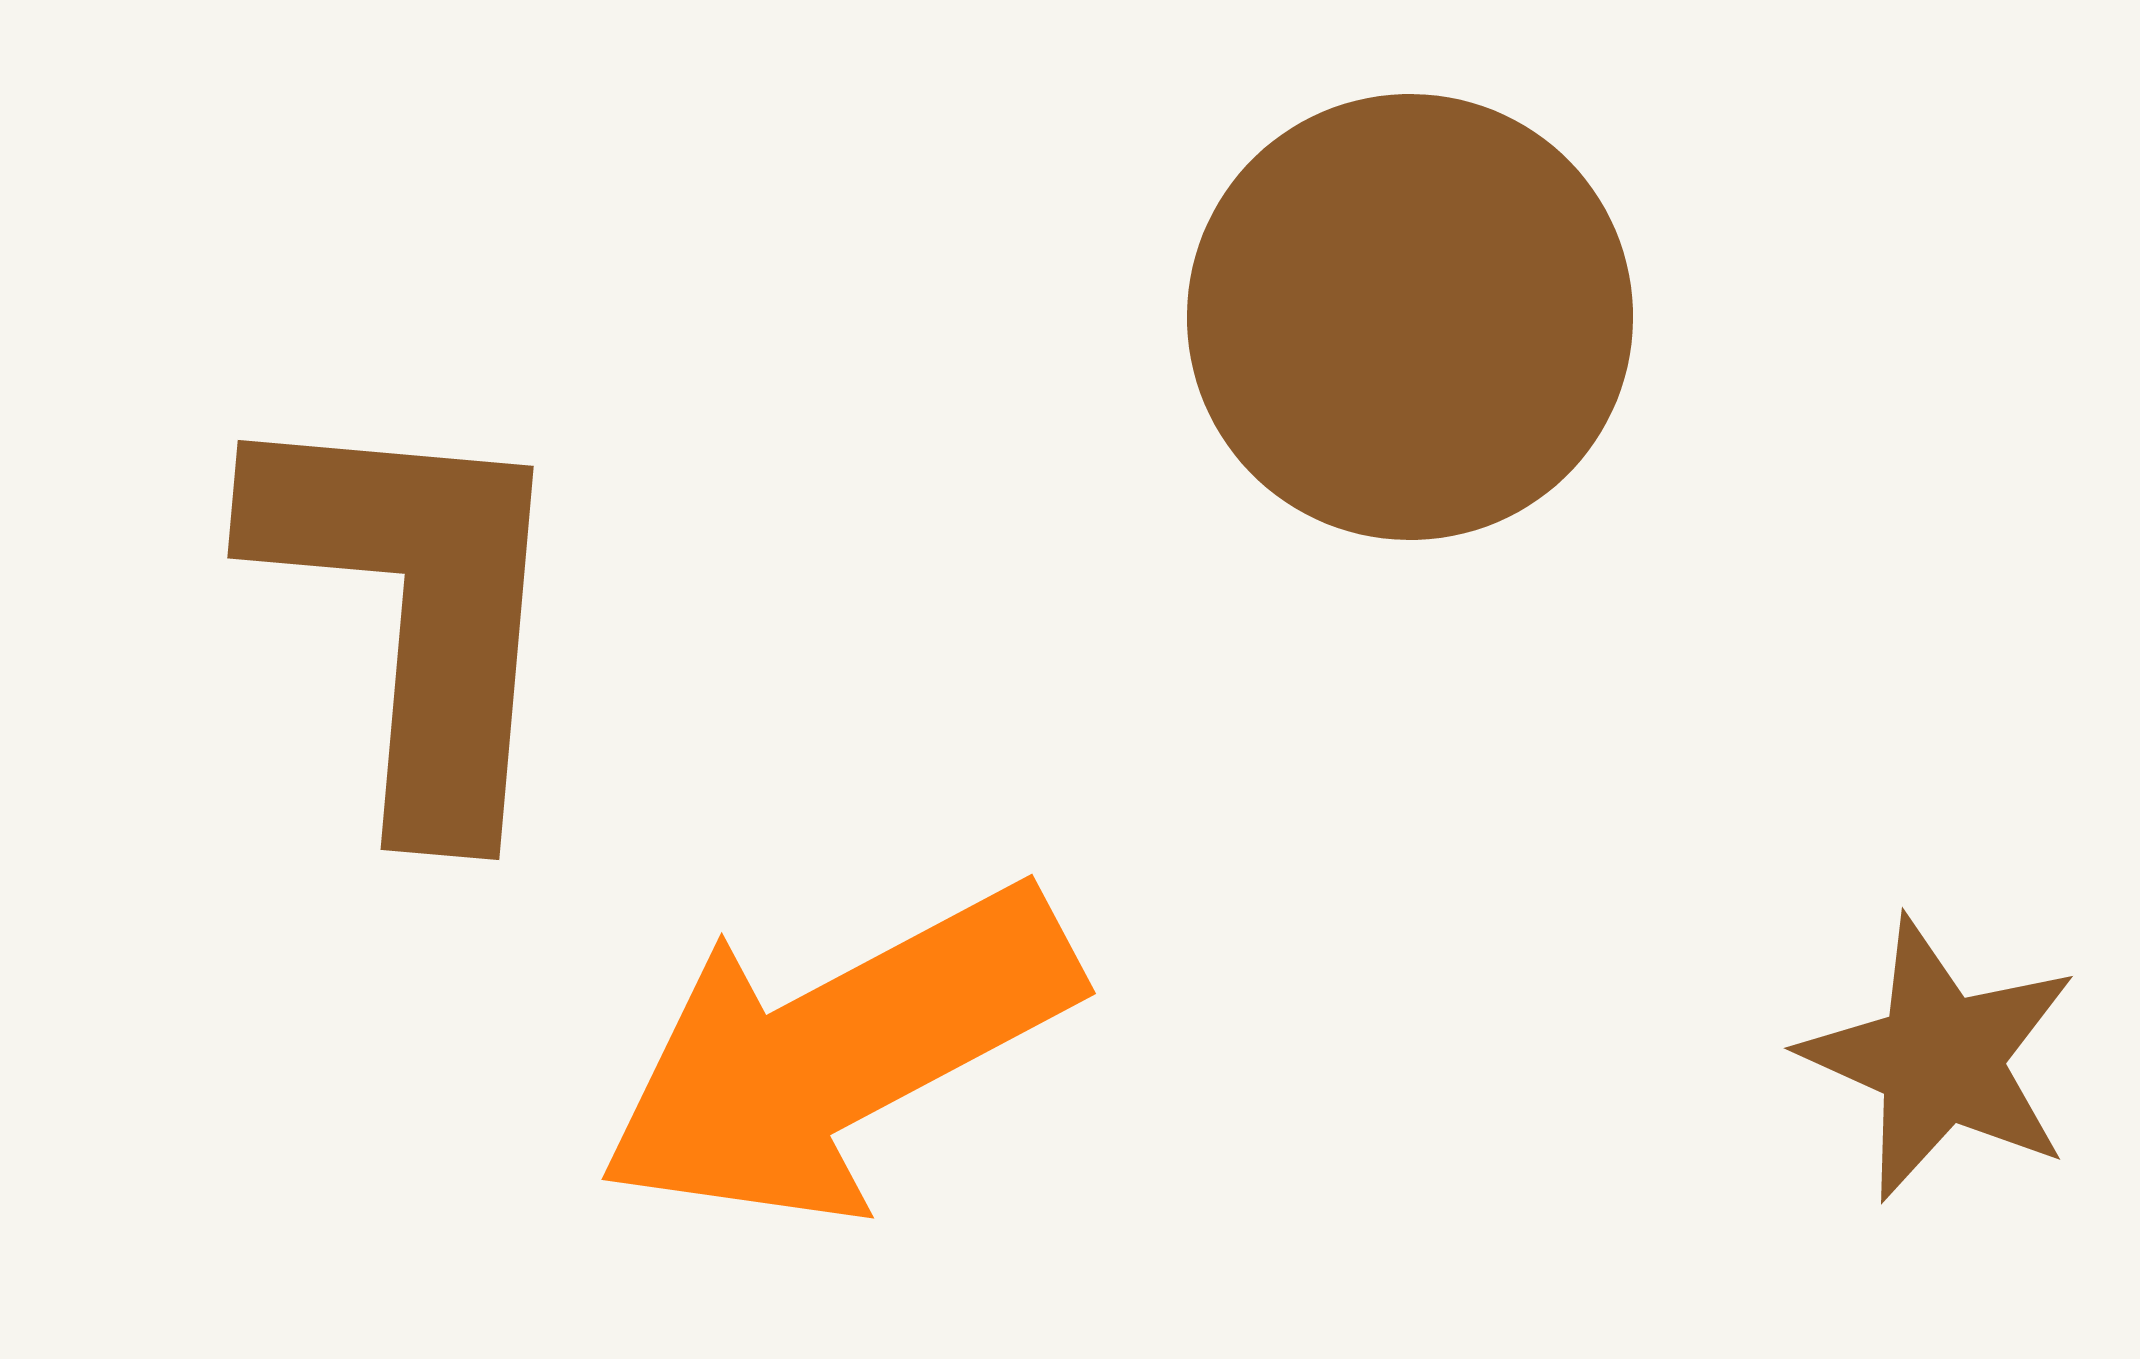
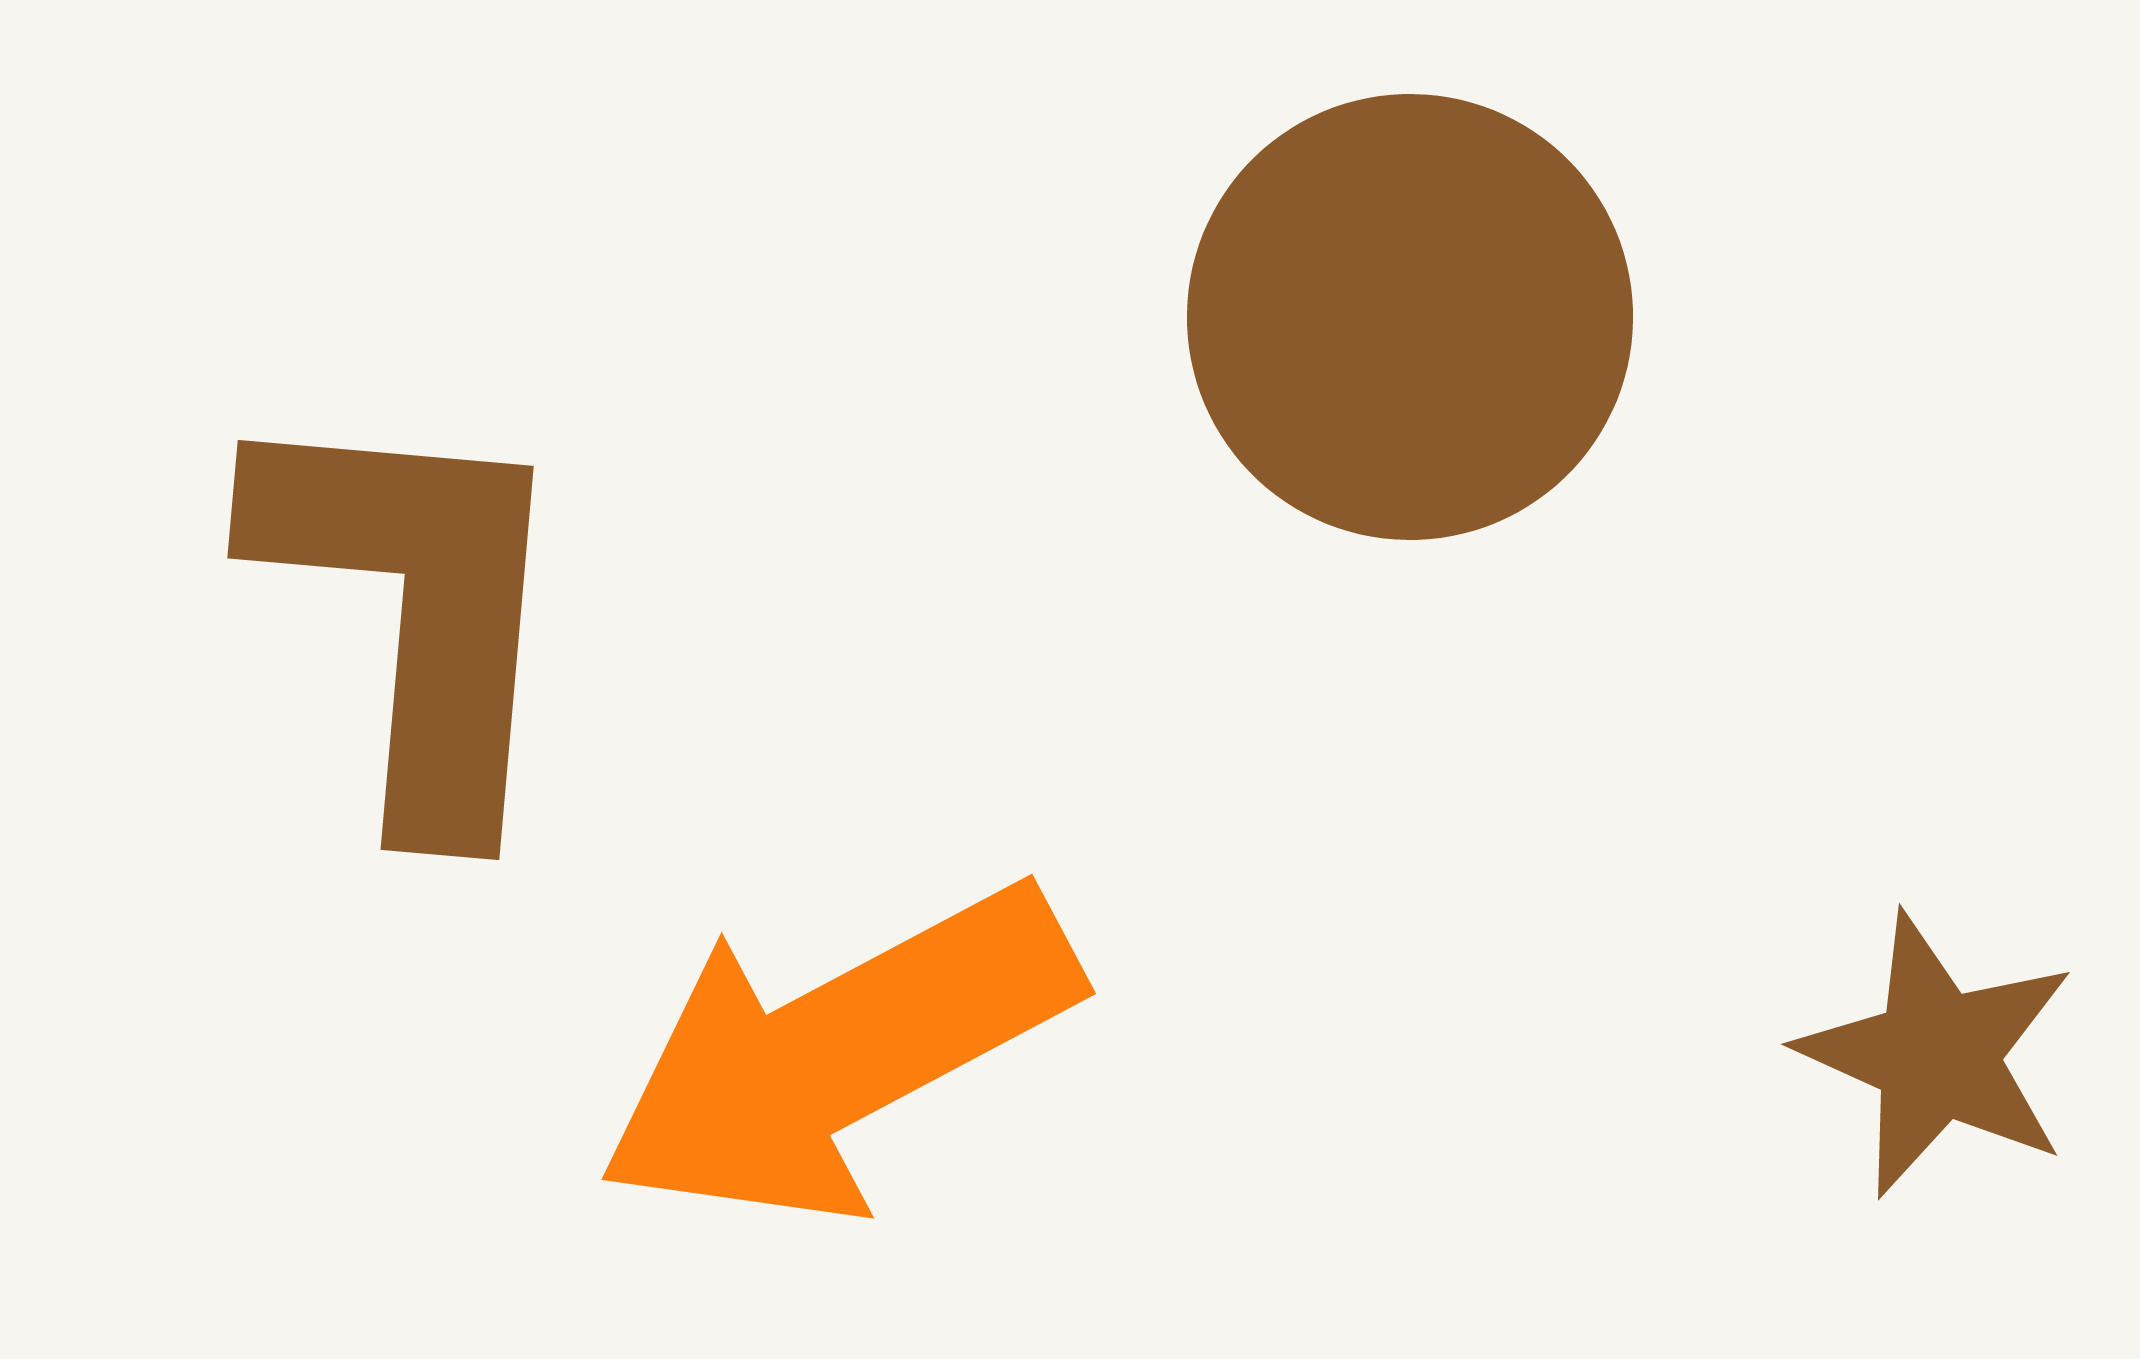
brown star: moved 3 px left, 4 px up
